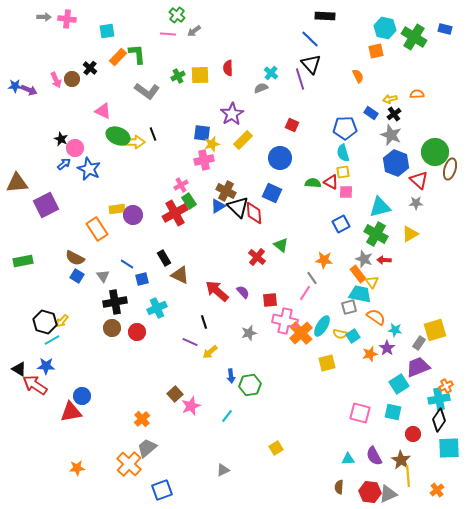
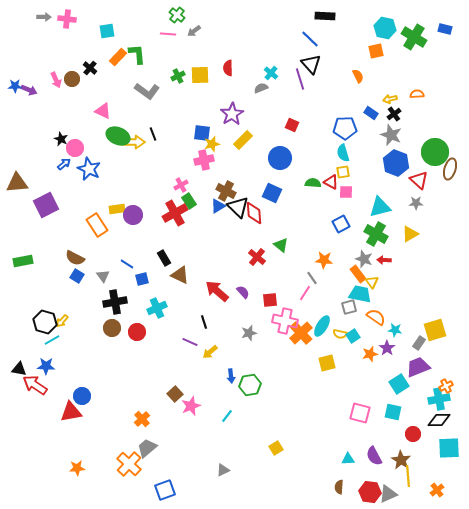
orange rectangle at (97, 229): moved 4 px up
black triangle at (19, 369): rotated 21 degrees counterclockwise
black diamond at (439, 420): rotated 55 degrees clockwise
blue square at (162, 490): moved 3 px right
